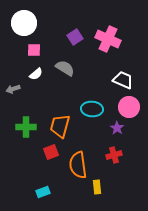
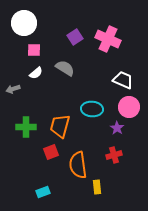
white semicircle: moved 1 px up
